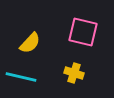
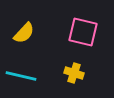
yellow semicircle: moved 6 px left, 10 px up
cyan line: moved 1 px up
